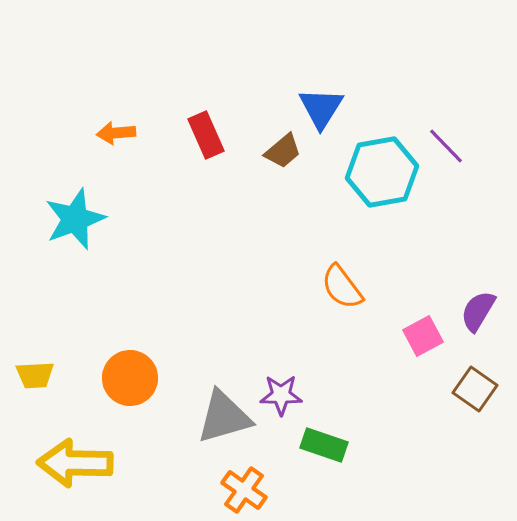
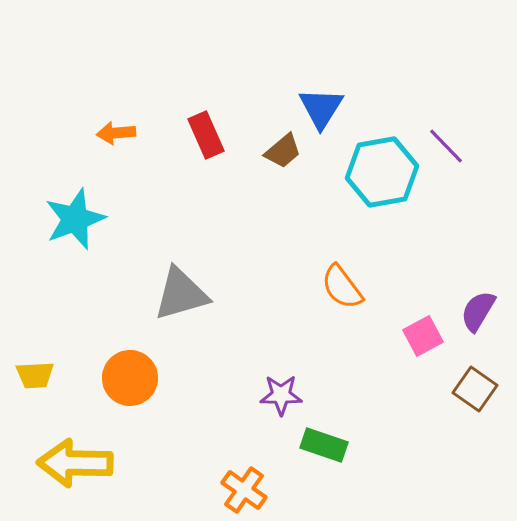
gray triangle: moved 43 px left, 123 px up
